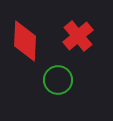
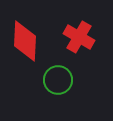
red cross: moved 1 px right, 1 px down; rotated 20 degrees counterclockwise
